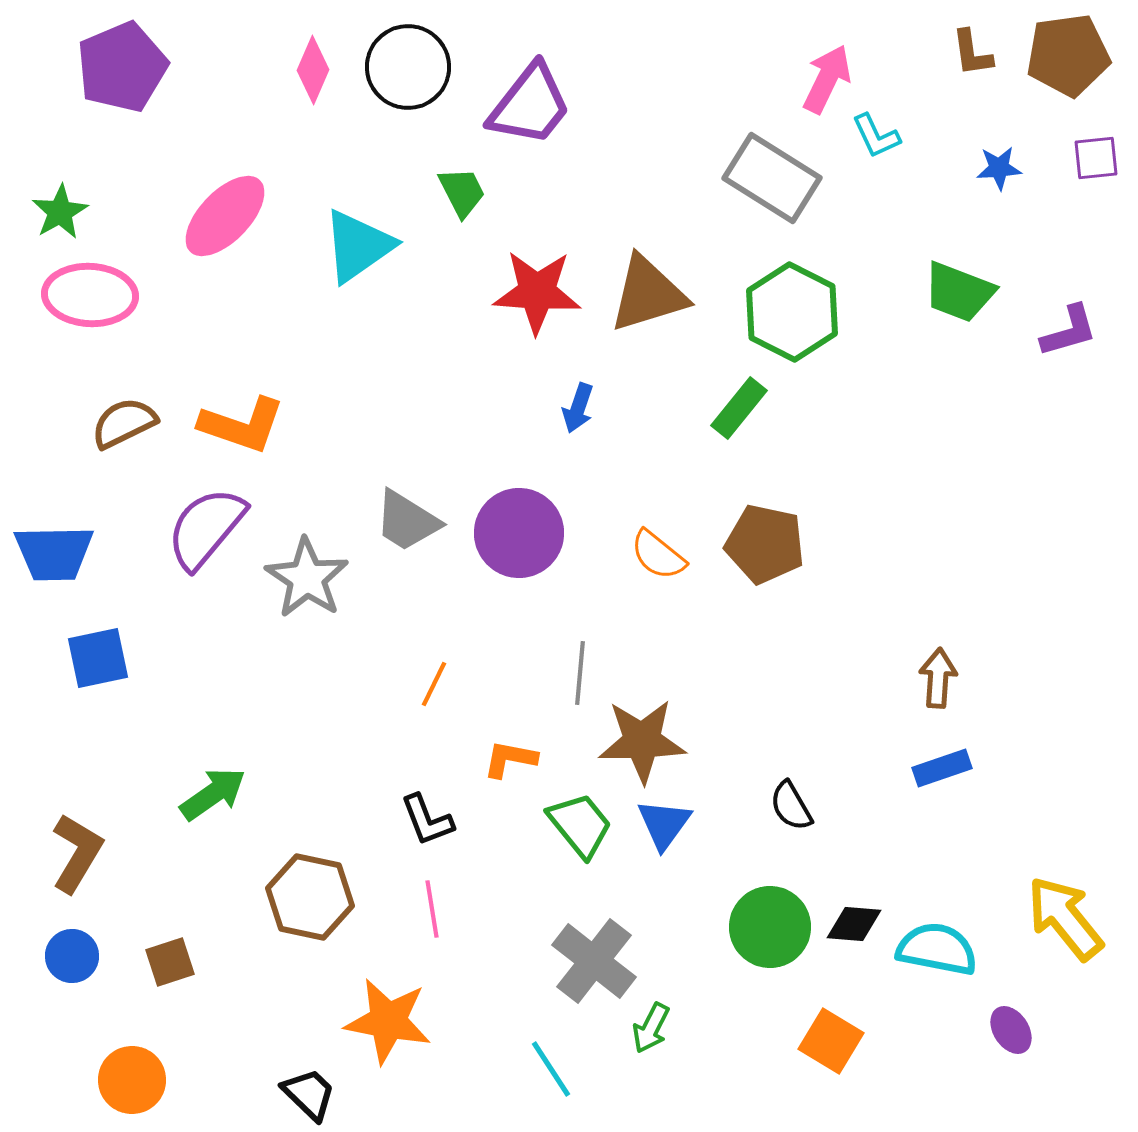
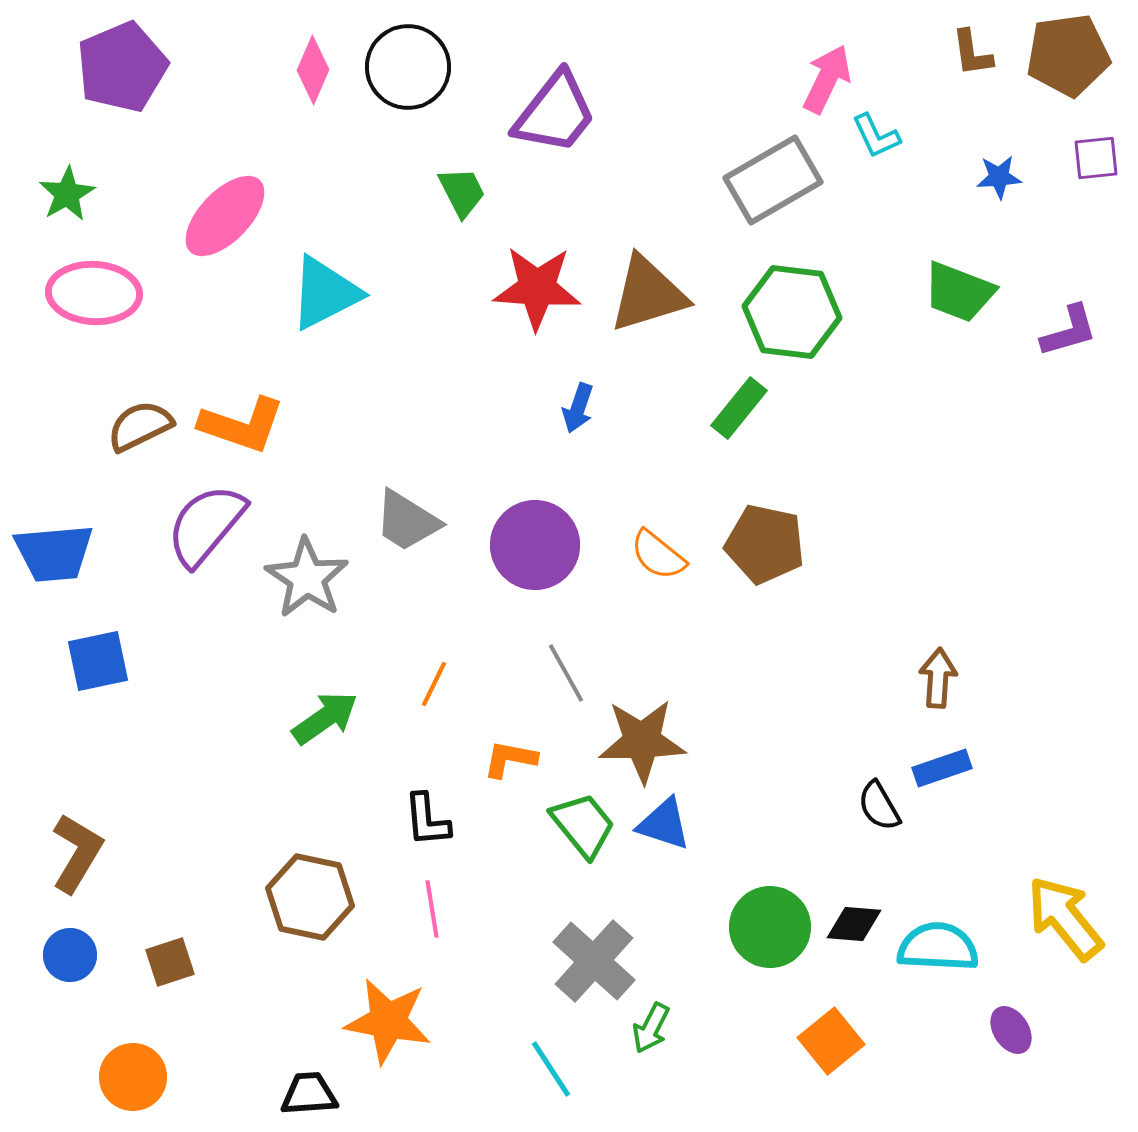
purple trapezoid at (530, 105): moved 25 px right, 8 px down
blue star at (999, 168): moved 9 px down
gray rectangle at (772, 178): moved 1 px right, 2 px down; rotated 62 degrees counterclockwise
green star at (60, 212): moved 7 px right, 18 px up
cyan triangle at (358, 246): moved 33 px left, 47 px down; rotated 8 degrees clockwise
red star at (537, 292): moved 4 px up
pink ellipse at (90, 295): moved 4 px right, 2 px up
green hexagon at (792, 312): rotated 20 degrees counterclockwise
brown semicircle at (124, 423): moved 16 px right, 3 px down
purple semicircle at (206, 528): moved 3 px up
purple circle at (519, 533): moved 16 px right, 12 px down
blue trapezoid at (54, 553): rotated 4 degrees counterclockwise
blue square at (98, 658): moved 3 px down
gray line at (580, 673): moved 14 px left; rotated 34 degrees counterclockwise
green arrow at (213, 794): moved 112 px right, 76 px up
black semicircle at (791, 806): moved 88 px right
black L-shape at (427, 820): rotated 16 degrees clockwise
blue triangle at (664, 824): rotated 48 degrees counterclockwise
green trapezoid at (580, 825): moved 3 px right
cyan semicircle at (937, 949): moved 1 px right, 2 px up; rotated 8 degrees counterclockwise
blue circle at (72, 956): moved 2 px left, 1 px up
gray cross at (594, 961): rotated 4 degrees clockwise
orange square at (831, 1041): rotated 20 degrees clockwise
orange circle at (132, 1080): moved 1 px right, 3 px up
black trapezoid at (309, 1094): rotated 48 degrees counterclockwise
